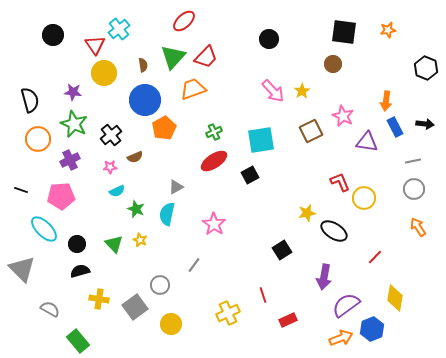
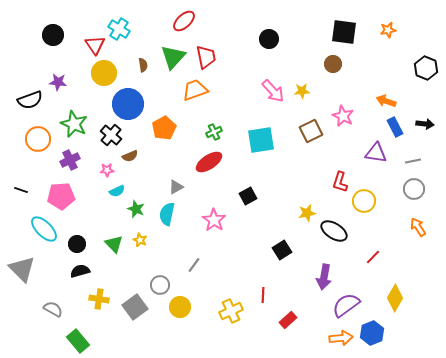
cyan cross at (119, 29): rotated 20 degrees counterclockwise
red trapezoid at (206, 57): rotated 55 degrees counterclockwise
orange trapezoid at (193, 89): moved 2 px right, 1 px down
yellow star at (302, 91): rotated 28 degrees clockwise
purple star at (73, 92): moved 15 px left, 10 px up
black semicircle at (30, 100): rotated 85 degrees clockwise
blue circle at (145, 100): moved 17 px left, 4 px down
orange arrow at (386, 101): rotated 102 degrees clockwise
black cross at (111, 135): rotated 10 degrees counterclockwise
purple triangle at (367, 142): moved 9 px right, 11 px down
brown semicircle at (135, 157): moved 5 px left, 1 px up
red ellipse at (214, 161): moved 5 px left, 1 px down
pink star at (110, 167): moved 3 px left, 3 px down
black square at (250, 175): moved 2 px left, 21 px down
red L-shape at (340, 182): rotated 140 degrees counterclockwise
yellow circle at (364, 198): moved 3 px down
pink star at (214, 224): moved 4 px up
red line at (375, 257): moved 2 px left
red line at (263, 295): rotated 21 degrees clockwise
yellow diamond at (395, 298): rotated 20 degrees clockwise
gray semicircle at (50, 309): moved 3 px right
yellow cross at (228, 313): moved 3 px right, 2 px up
red rectangle at (288, 320): rotated 18 degrees counterclockwise
yellow circle at (171, 324): moved 9 px right, 17 px up
blue hexagon at (372, 329): moved 4 px down
orange arrow at (341, 338): rotated 15 degrees clockwise
